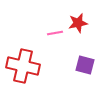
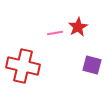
red star: moved 4 px down; rotated 18 degrees counterclockwise
purple square: moved 7 px right
